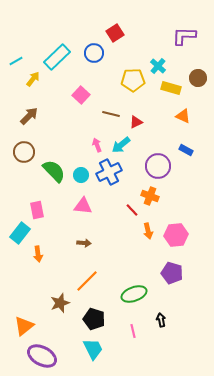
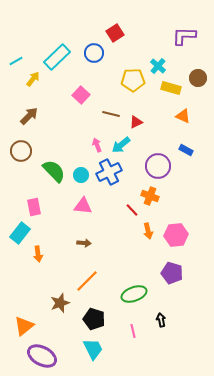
brown circle at (24, 152): moved 3 px left, 1 px up
pink rectangle at (37, 210): moved 3 px left, 3 px up
